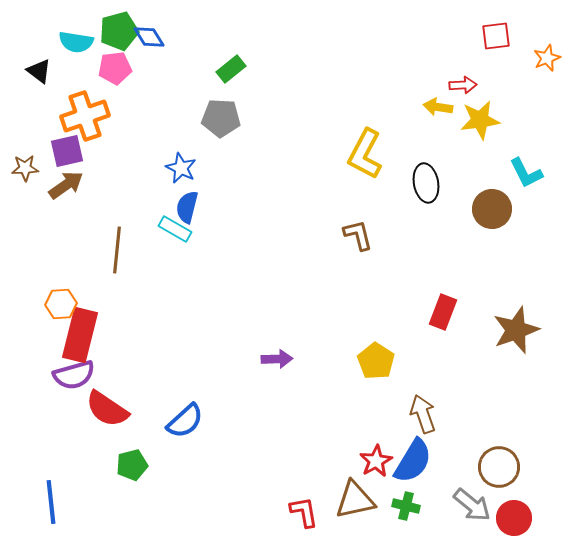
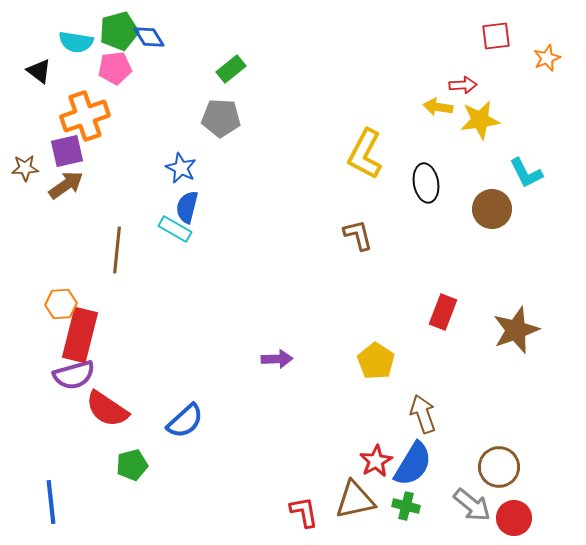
blue semicircle at (413, 461): moved 3 px down
